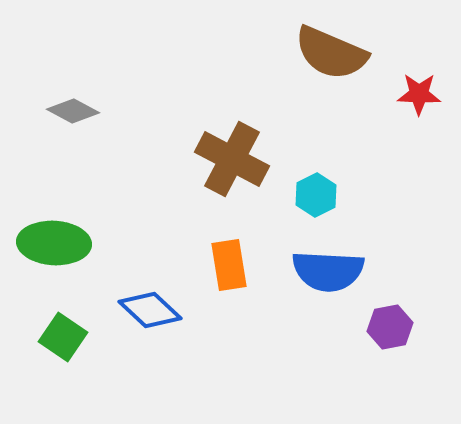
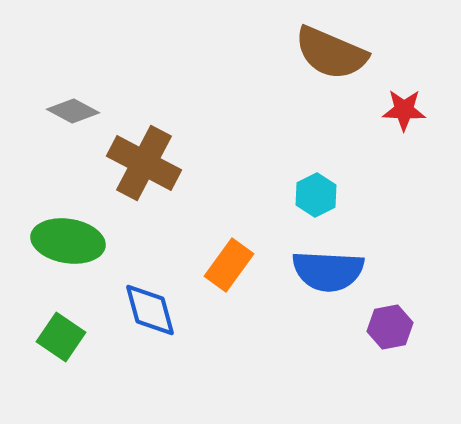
red star: moved 15 px left, 16 px down
brown cross: moved 88 px left, 4 px down
green ellipse: moved 14 px right, 2 px up; rotated 6 degrees clockwise
orange rectangle: rotated 45 degrees clockwise
blue diamond: rotated 32 degrees clockwise
green square: moved 2 px left
